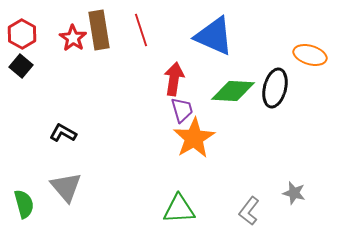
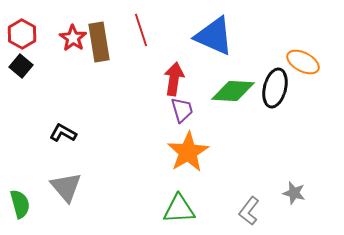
brown rectangle: moved 12 px down
orange ellipse: moved 7 px left, 7 px down; rotated 12 degrees clockwise
orange star: moved 6 px left, 14 px down
green semicircle: moved 4 px left
